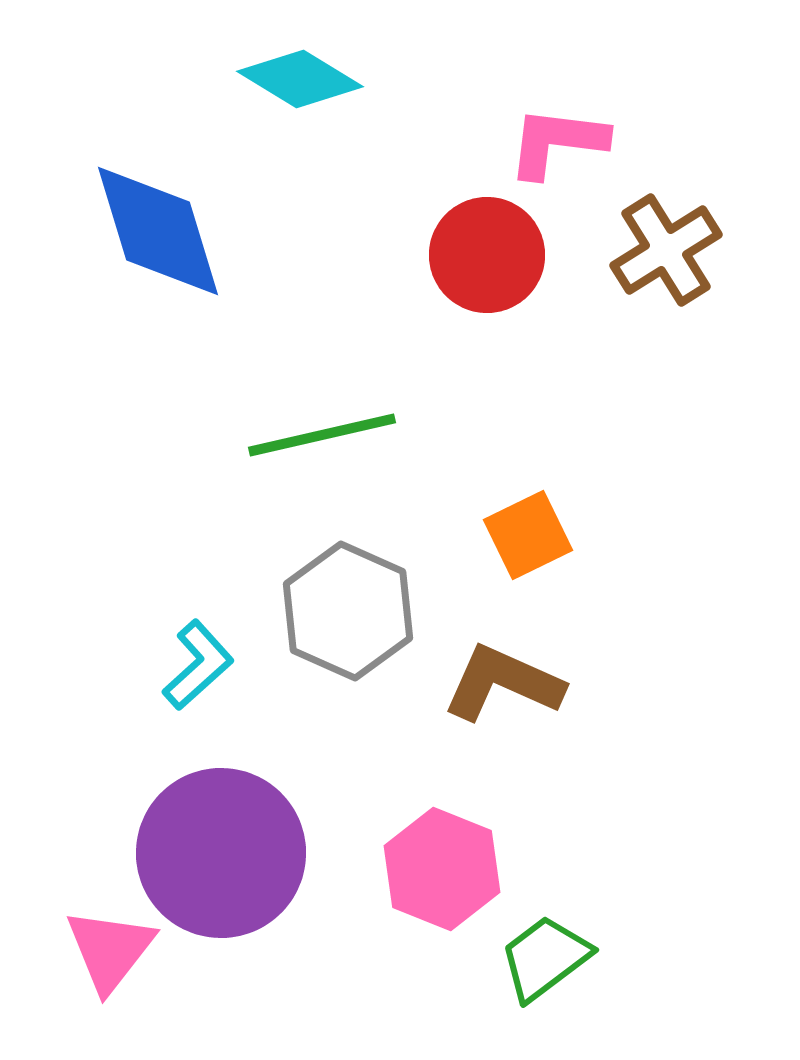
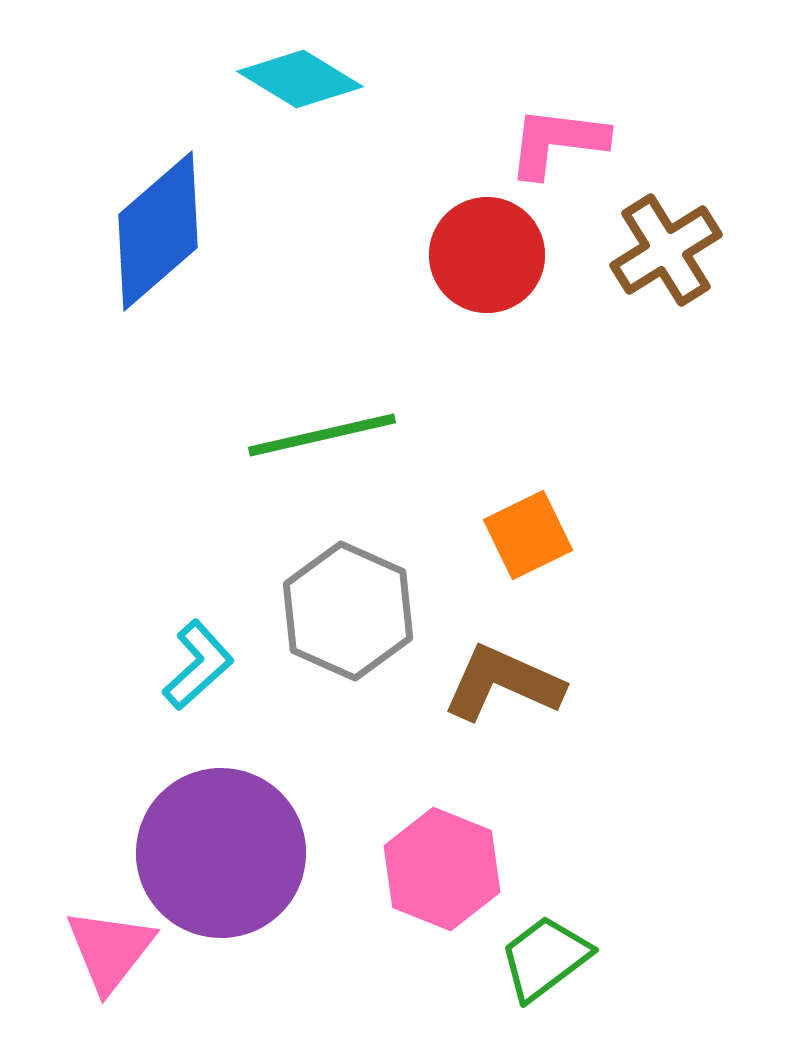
blue diamond: rotated 66 degrees clockwise
